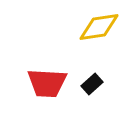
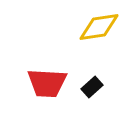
black rectangle: moved 3 px down
